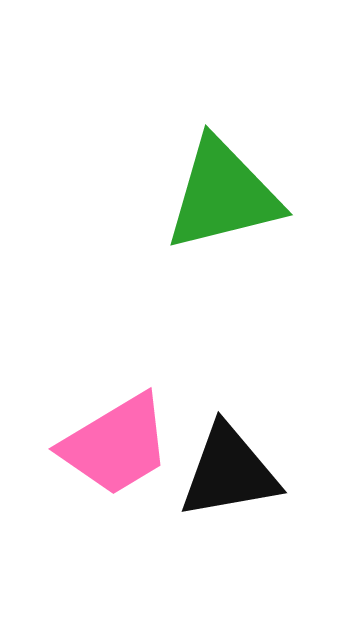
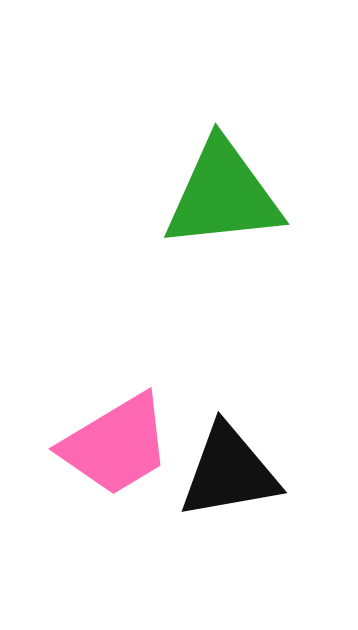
green triangle: rotated 8 degrees clockwise
